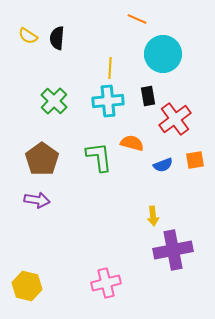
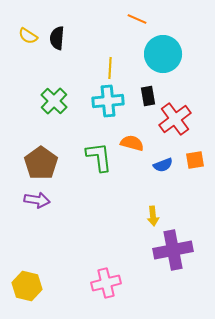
brown pentagon: moved 1 px left, 4 px down
